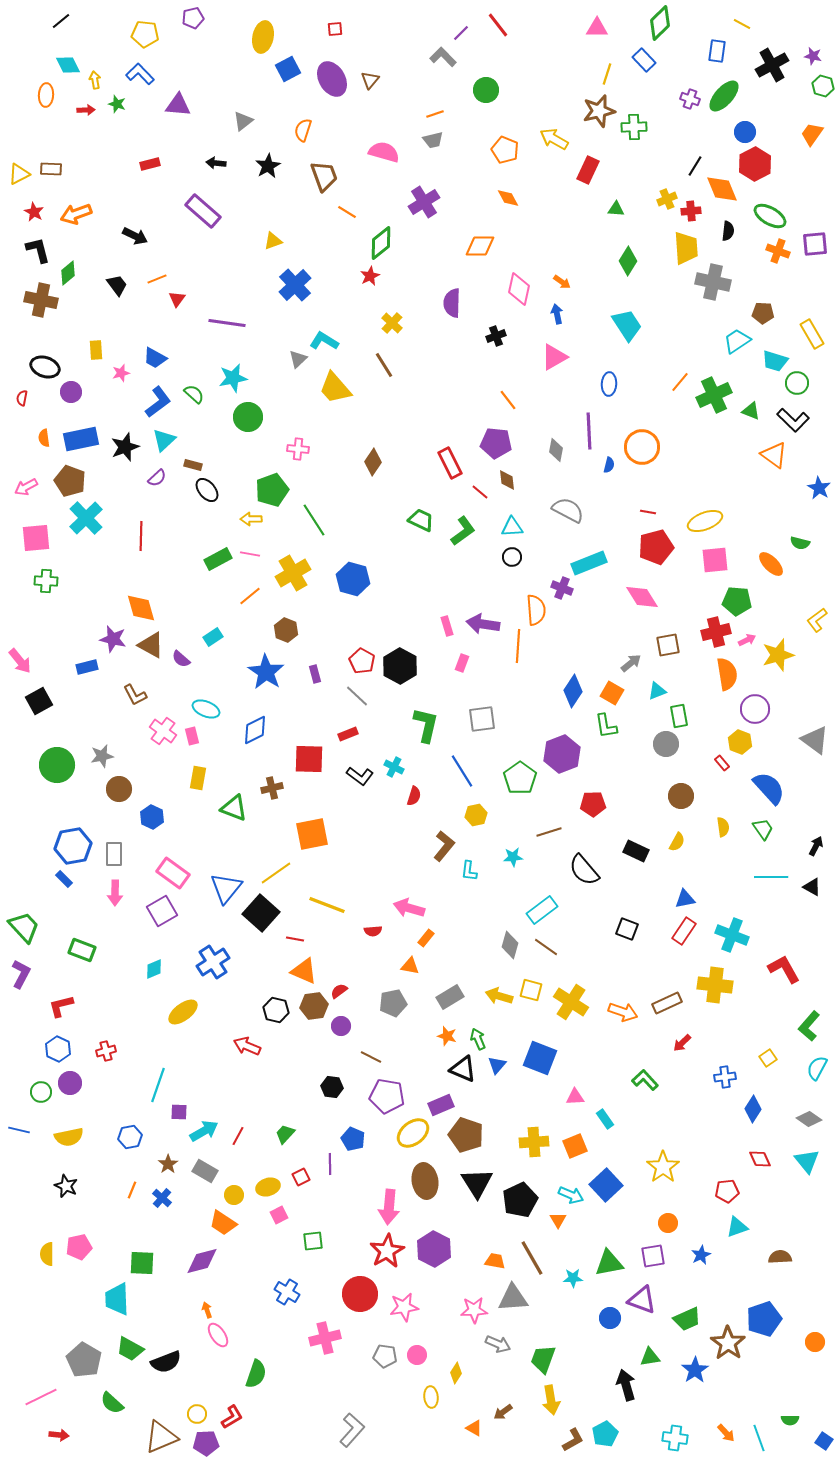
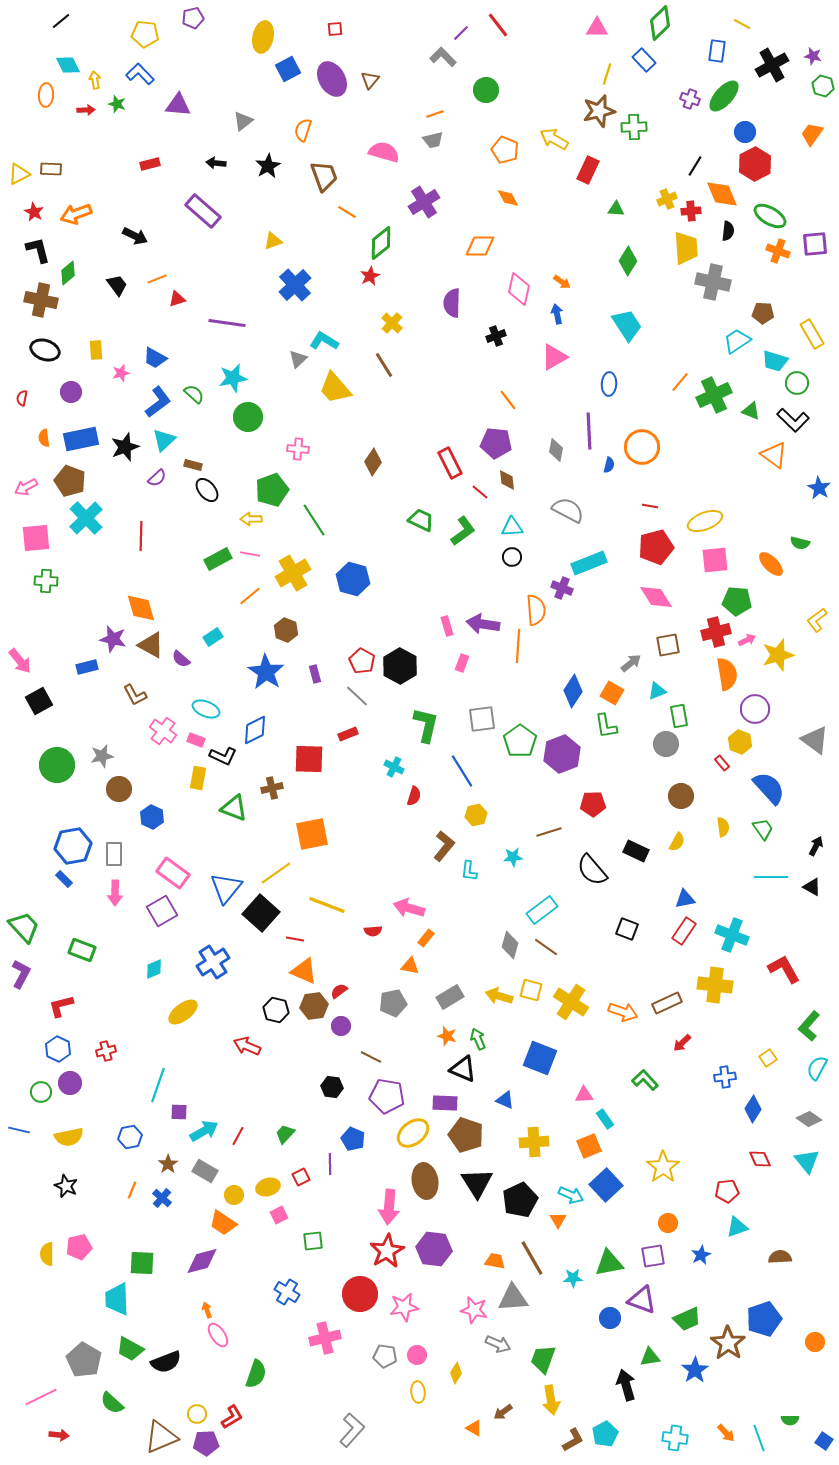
orange diamond at (722, 189): moved 5 px down
red triangle at (177, 299): rotated 36 degrees clockwise
black ellipse at (45, 367): moved 17 px up
red line at (648, 512): moved 2 px right, 6 px up
pink diamond at (642, 597): moved 14 px right
pink rectangle at (192, 736): moved 4 px right, 4 px down; rotated 54 degrees counterclockwise
black L-shape at (360, 776): moved 137 px left, 20 px up; rotated 12 degrees counterclockwise
green pentagon at (520, 778): moved 37 px up
black semicircle at (584, 870): moved 8 px right
blue triangle at (497, 1065): moved 8 px right, 35 px down; rotated 48 degrees counterclockwise
pink triangle at (575, 1097): moved 9 px right, 2 px up
purple rectangle at (441, 1105): moved 4 px right, 2 px up; rotated 25 degrees clockwise
orange square at (575, 1146): moved 14 px right
purple hexagon at (434, 1249): rotated 20 degrees counterclockwise
pink star at (474, 1310): rotated 16 degrees clockwise
yellow ellipse at (431, 1397): moved 13 px left, 5 px up
